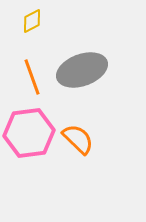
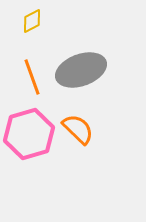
gray ellipse: moved 1 px left
pink hexagon: moved 1 px down; rotated 9 degrees counterclockwise
orange semicircle: moved 10 px up
